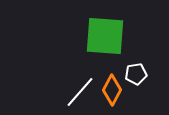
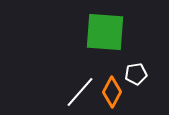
green square: moved 4 px up
orange diamond: moved 2 px down
